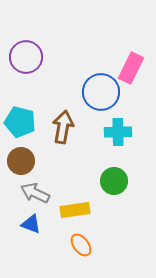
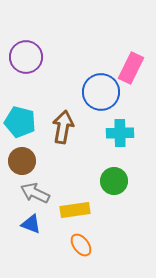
cyan cross: moved 2 px right, 1 px down
brown circle: moved 1 px right
